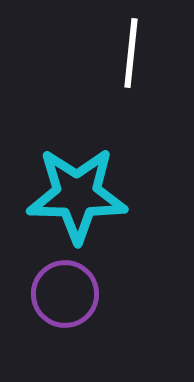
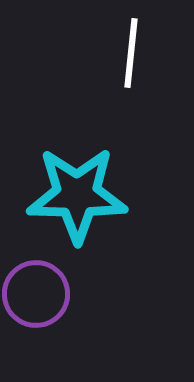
purple circle: moved 29 px left
